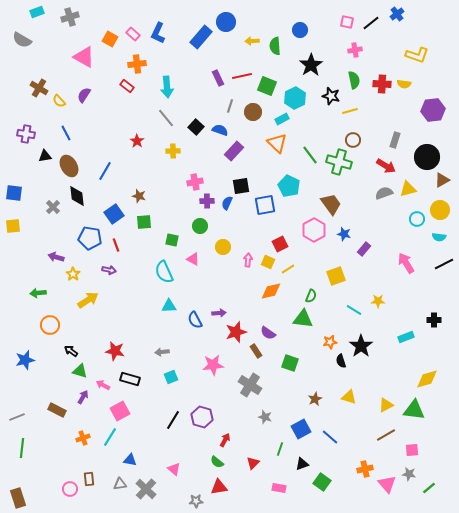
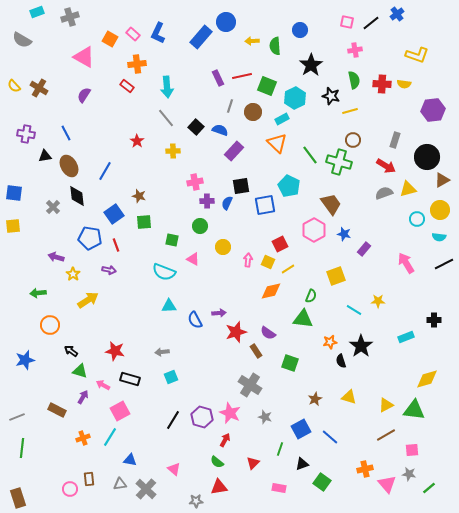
yellow semicircle at (59, 101): moved 45 px left, 15 px up
cyan semicircle at (164, 272): rotated 45 degrees counterclockwise
pink star at (213, 365): moved 17 px right, 48 px down; rotated 30 degrees clockwise
